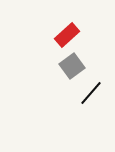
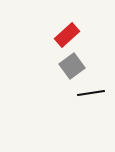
black line: rotated 40 degrees clockwise
